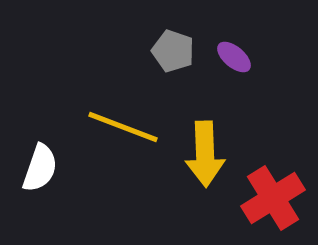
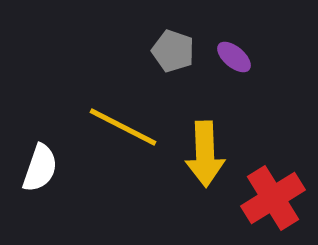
yellow line: rotated 6 degrees clockwise
